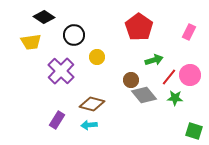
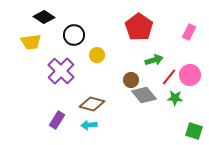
yellow circle: moved 2 px up
